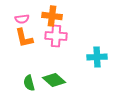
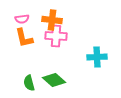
orange cross: moved 4 px down
